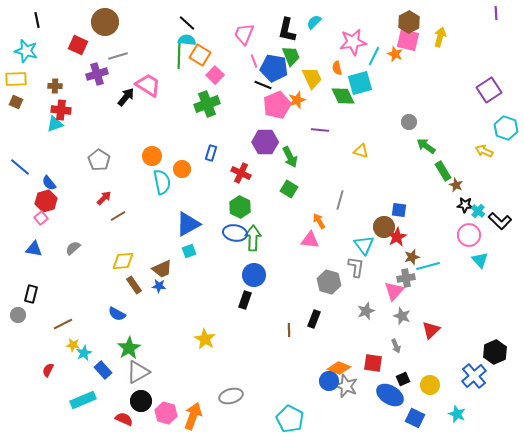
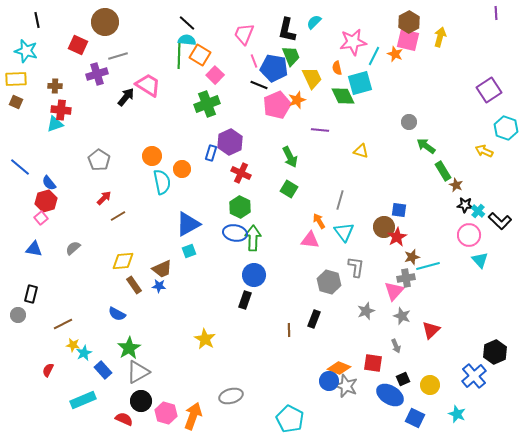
black line at (263, 85): moved 4 px left
purple hexagon at (265, 142): moved 35 px left; rotated 25 degrees counterclockwise
cyan triangle at (364, 245): moved 20 px left, 13 px up
